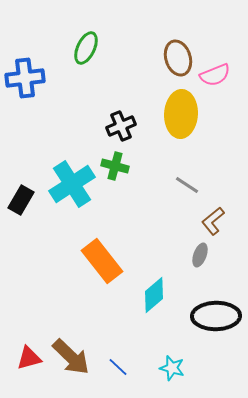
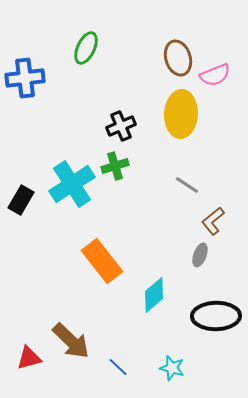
green cross: rotated 32 degrees counterclockwise
brown arrow: moved 16 px up
